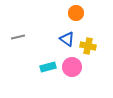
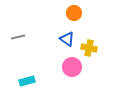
orange circle: moved 2 px left
yellow cross: moved 1 px right, 2 px down
cyan rectangle: moved 21 px left, 14 px down
